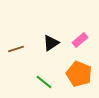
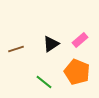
black triangle: moved 1 px down
orange pentagon: moved 2 px left, 2 px up
